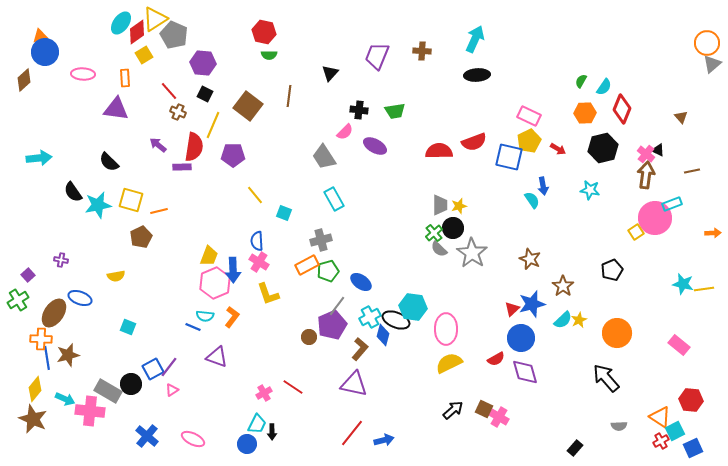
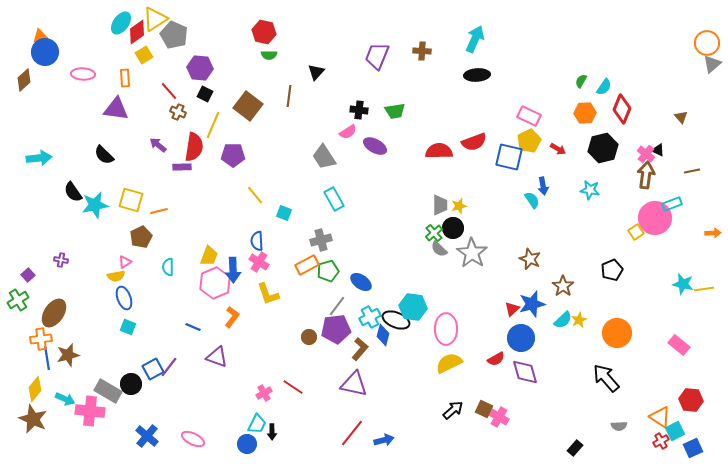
purple hexagon at (203, 63): moved 3 px left, 5 px down
black triangle at (330, 73): moved 14 px left, 1 px up
pink semicircle at (345, 132): moved 3 px right; rotated 12 degrees clockwise
black semicircle at (109, 162): moved 5 px left, 7 px up
cyan star at (98, 205): moved 3 px left
blue ellipse at (80, 298): moved 44 px right; rotated 50 degrees clockwise
cyan semicircle at (205, 316): moved 37 px left, 49 px up; rotated 84 degrees clockwise
purple pentagon at (332, 325): moved 4 px right, 4 px down; rotated 16 degrees clockwise
orange cross at (41, 339): rotated 10 degrees counterclockwise
pink triangle at (172, 390): moved 47 px left, 128 px up
